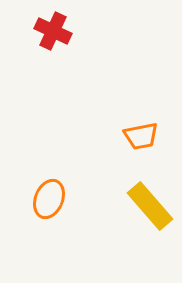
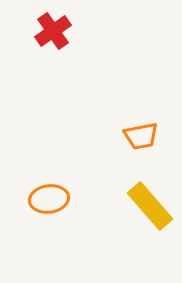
red cross: rotated 30 degrees clockwise
orange ellipse: rotated 60 degrees clockwise
